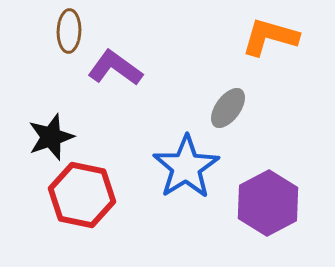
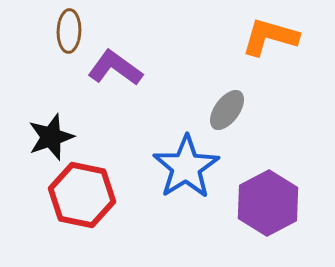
gray ellipse: moved 1 px left, 2 px down
